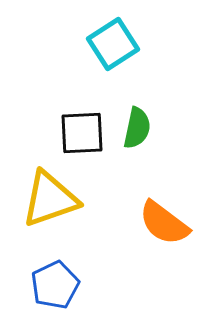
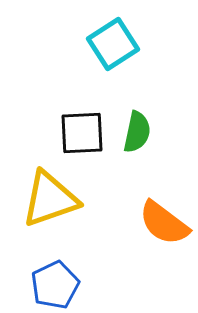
green semicircle: moved 4 px down
